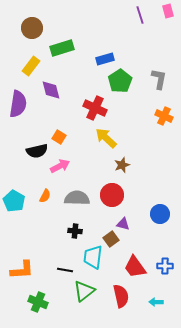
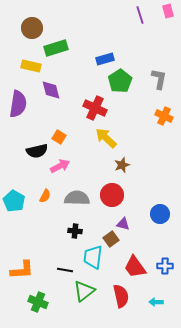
green rectangle: moved 6 px left
yellow rectangle: rotated 66 degrees clockwise
